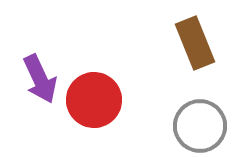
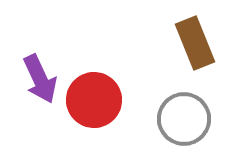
gray circle: moved 16 px left, 7 px up
